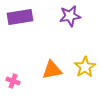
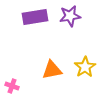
purple rectangle: moved 15 px right
pink cross: moved 1 px left, 5 px down
